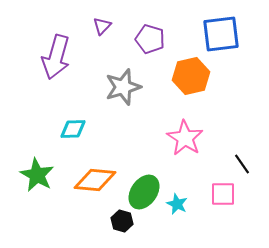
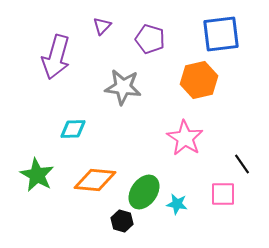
orange hexagon: moved 8 px right, 4 px down
gray star: rotated 24 degrees clockwise
cyan star: rotated 15 degrees counterclockwise
